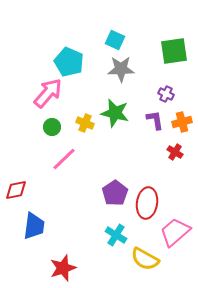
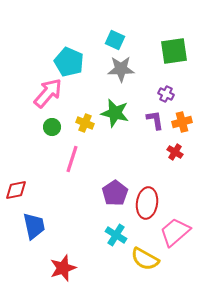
pink line: moved 8 px right; rotated 28 degrees counterclockwise
blue trapezoid: rotated 20 degrees counterclockwise
